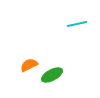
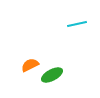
orange semicircle: moved 1 px right
